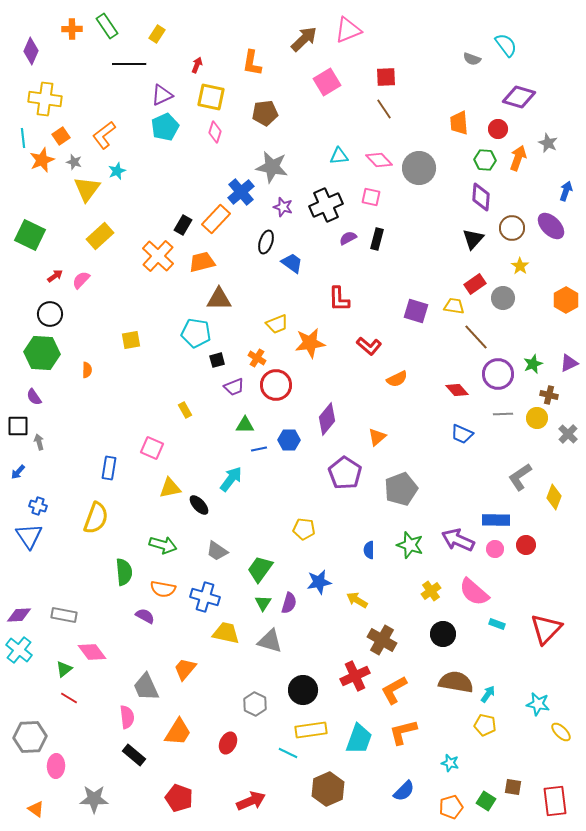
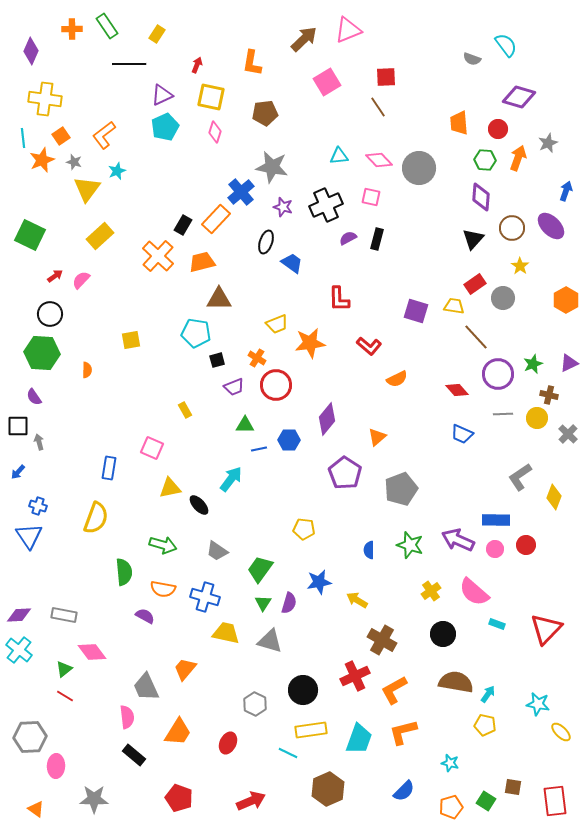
brown line at (384, 109): moved 6 px left, 2 px up
gray star at (548, 143): rotated 24 degrees clockwise
red line at (69, 698): moved 4 px left, 2 px up
